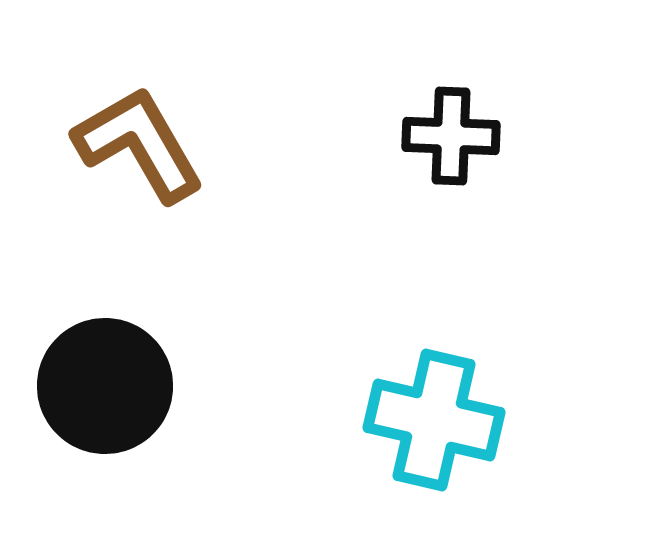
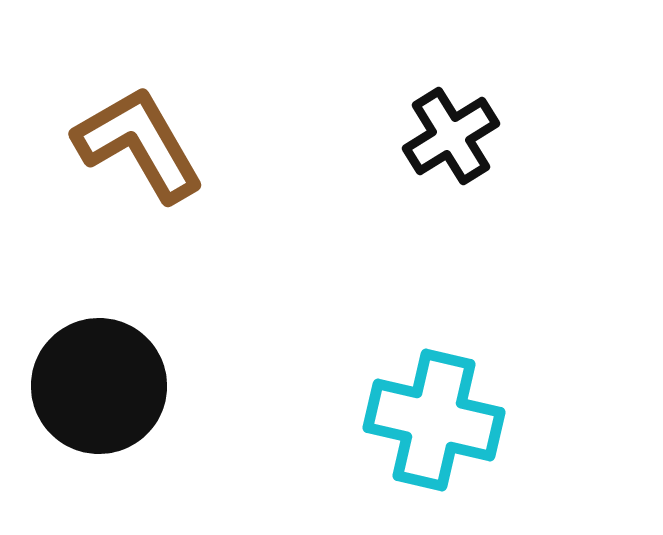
black cross: rotated 34 degrees counterclockwise
black circle: moved 6 px left
